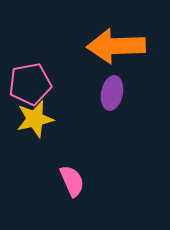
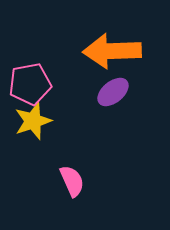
orange arrow: moved 4 px left, 5 px down
purple ellipse: moved 1 px right, 1 px up; rotated 40 degrees clockwise
yellow star: moved 2 px left, 2 px down; rotated 6 degrees counterclockwise
